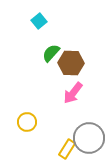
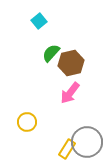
brown hexagon: rotated 15 degrees counterclockwise
pink arrow: moved 3 px left
gray circle: moved 2 px left, 4 px down
